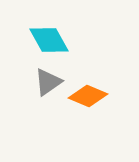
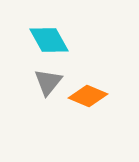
gray triangle: rotated 16 degrees counterclockwise
